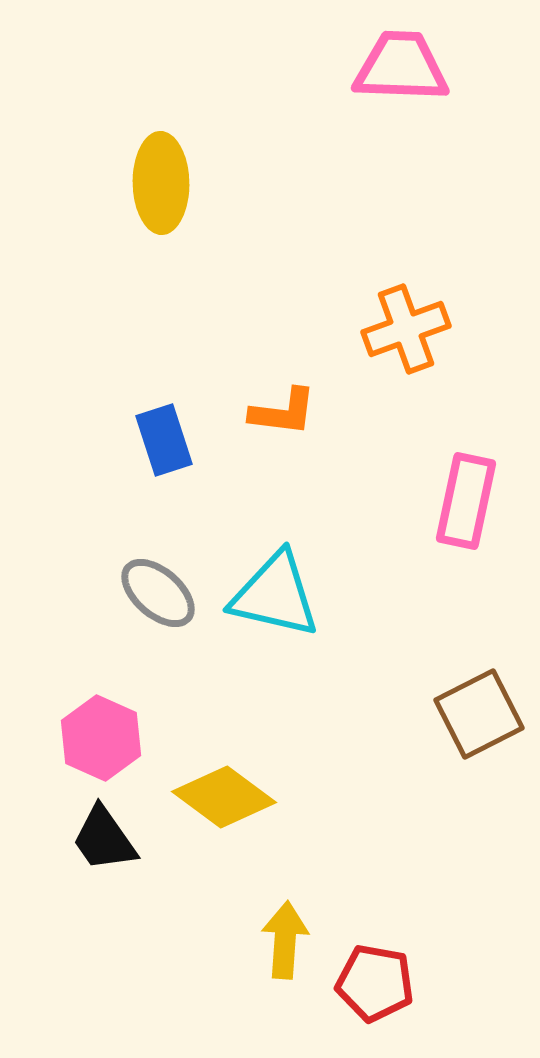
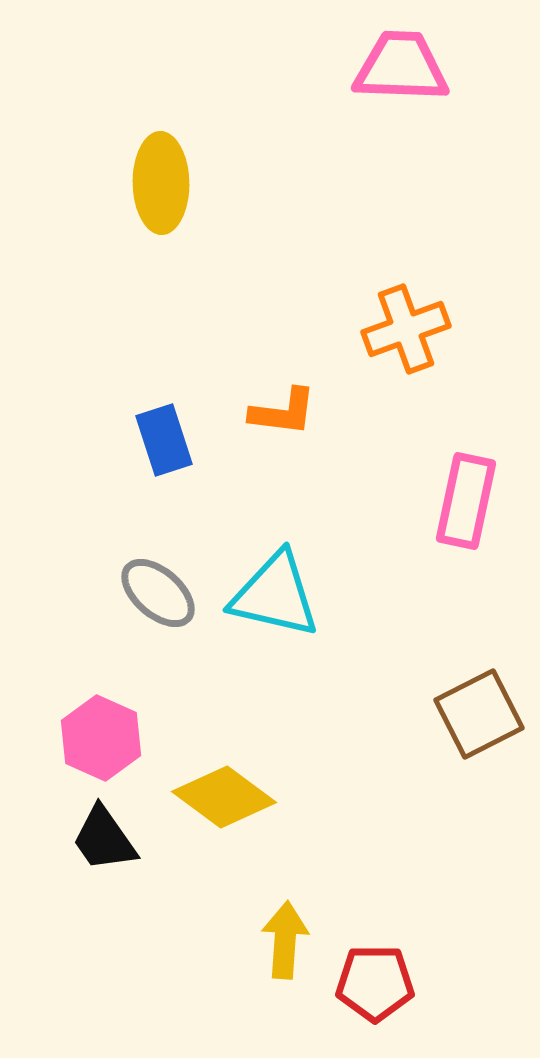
red pentagon: rotated 10 degrees counterclockwise
